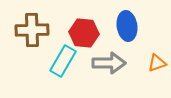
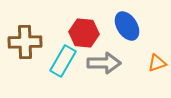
blue ellipse: rotated 24 degrees counterclockwise
brown cross: moved 7 px left, 12 px down
gray arrow: moved 5 px left
